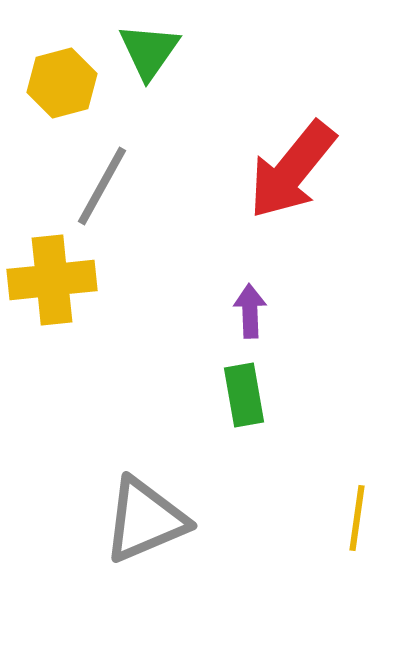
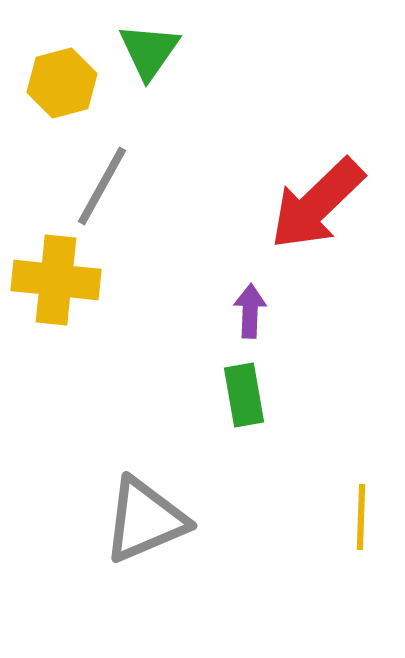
red arrow: moved 25 px right, 34 px down; rotated 7 degrees clockwise
yellow cross: moved 4 px right; rotated 12 degrees clockwise
purple arrow: rotated 4 degrees clockwise
yellow line: moved 4 px right, 1 px up; rotated 6 degrees counterclockwise
